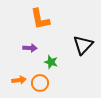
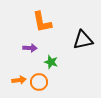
orange L-shape: moved 2 px right, 3 px down
black triangle: moved 5 px up; rotated 35 degrees clockwise
orange circle: moved 1 px left, 1 px up
